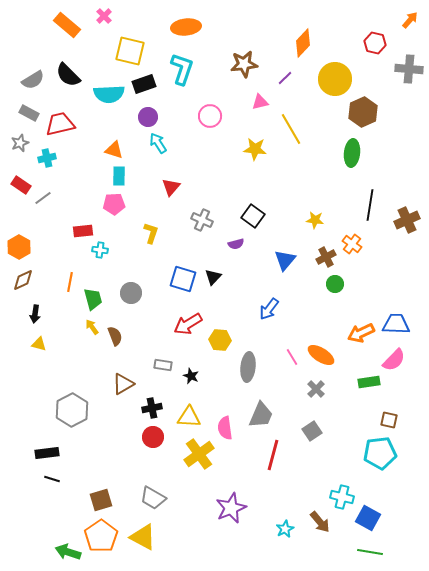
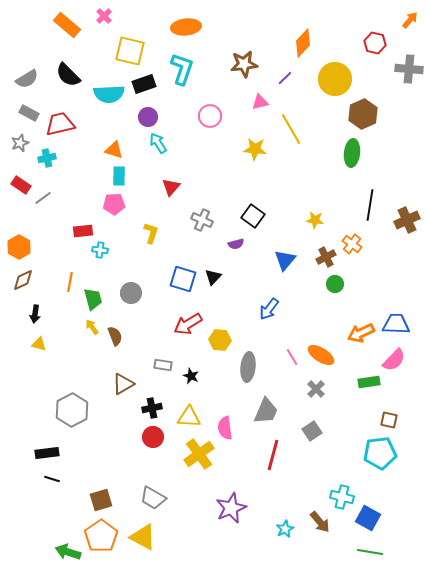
gray semicircle at (33, 80): moved 6 px left, 1 px up
brown hexagon at (363, 112): moved 2 px down
gray trapezoid at (261, 415): moved 5 px right, 4 px up
